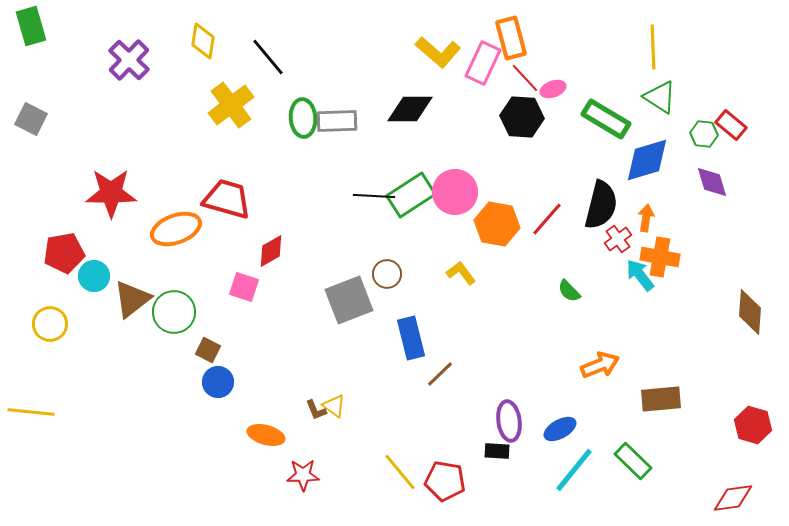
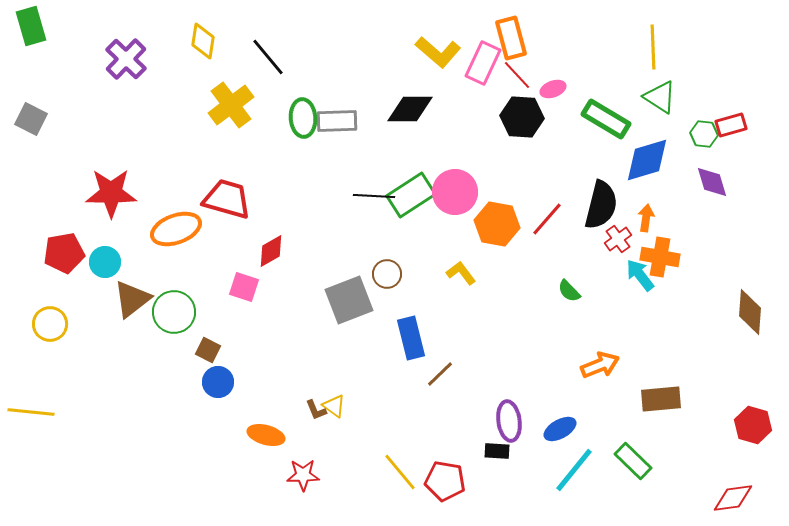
purple cross at (129, 60): moved 3 px left, 1 px up
red line at (525, 78): moved 8 px left, 3 px up
red rectangle at (731, 125): rotated 56 degrees counterclockwise
cyan circle at (94, 276): moved 11 px right, 14 px up
